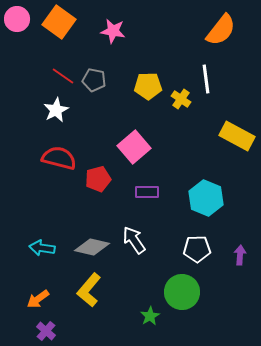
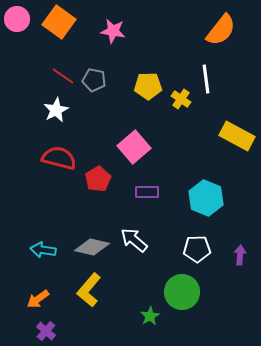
red pentagon: rotated 15 degrees counterclockwise
white arrow: rotated 16 degrees counterclockwise
cyan arrow: moved 1 px right, 2 px down
